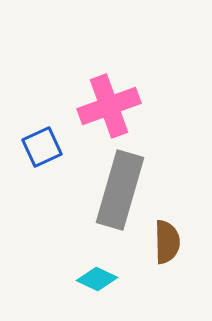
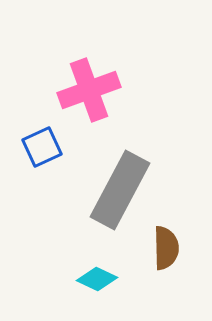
pink cross: moved 20 px left, 16 px up
gray rectangle: rotated 12 degrees clockwise
brown semicircle: moved 1 px left, 6 px down
